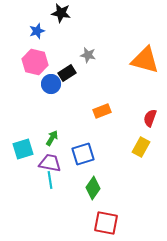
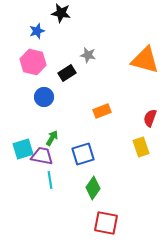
pink hexagon: moved 2 px left
blue circle: moved 7 px left, 13 px down
yellow rectangle: rotated 48 degrees counterclockwise
purple trapezoid: moved 8 px left, 7 px up
